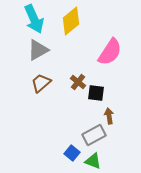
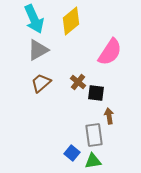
gray rectangle: rotated 70 degrees counterclockwise
green triangle: rotated 30 degrees counterclockwise
